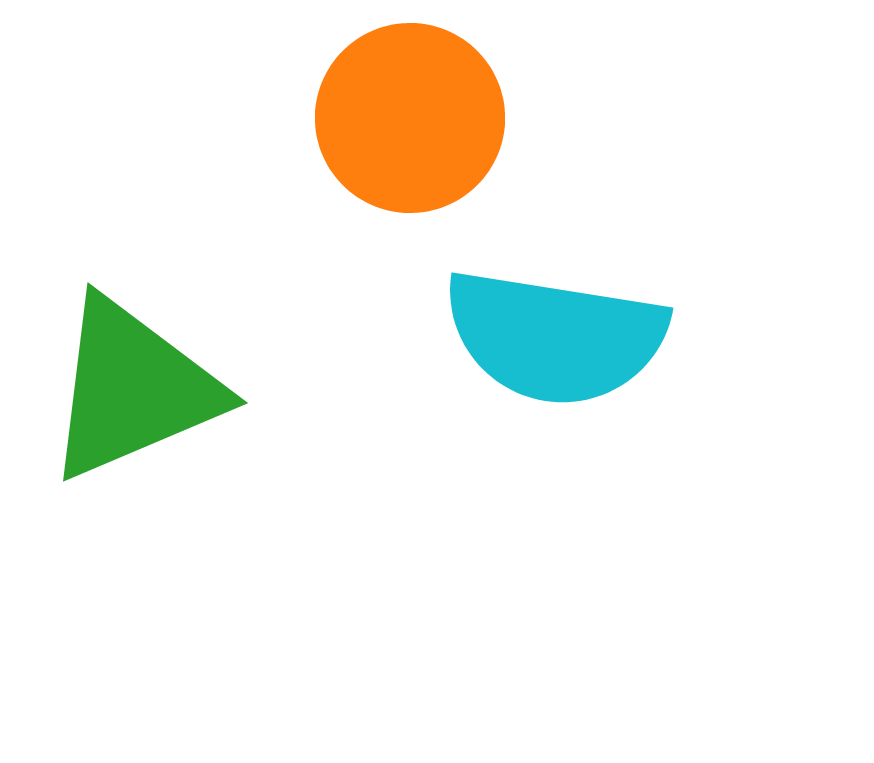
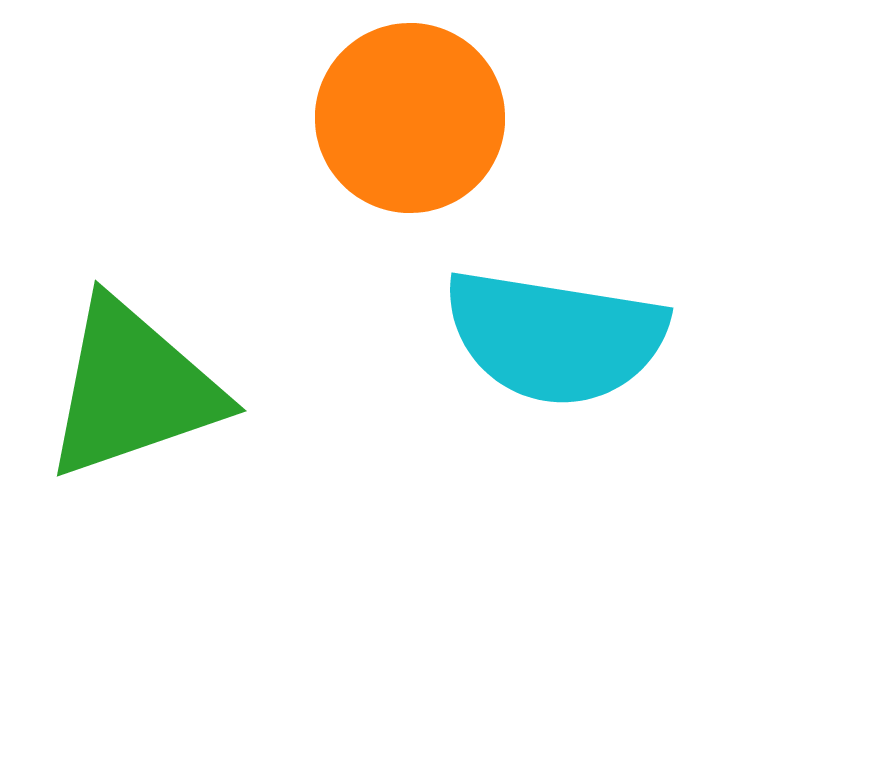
green triangle: rotated 4 degrees clockwise
